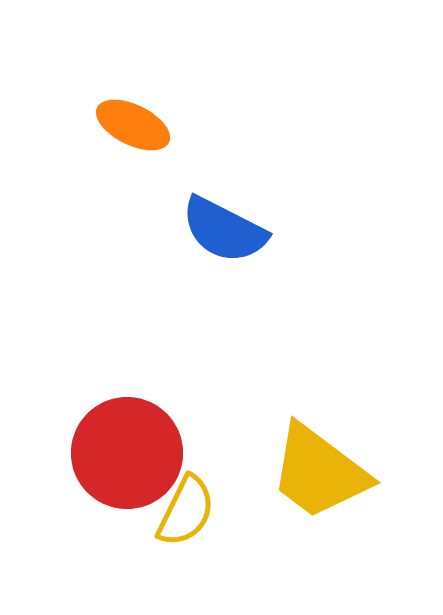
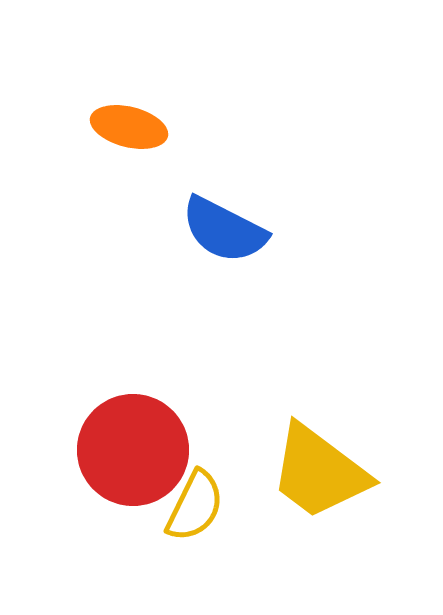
orange ellipse: moved 4 px left, 2 px down; rotated 12 degrees counterclockwise
red circle: moved 6 px right, 3 px up
yellow semicircle: moved 9 px right, 5 px up
